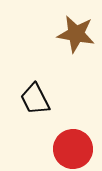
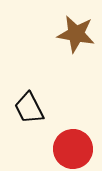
black trapezoid: moved 6 px left, 9 px down
